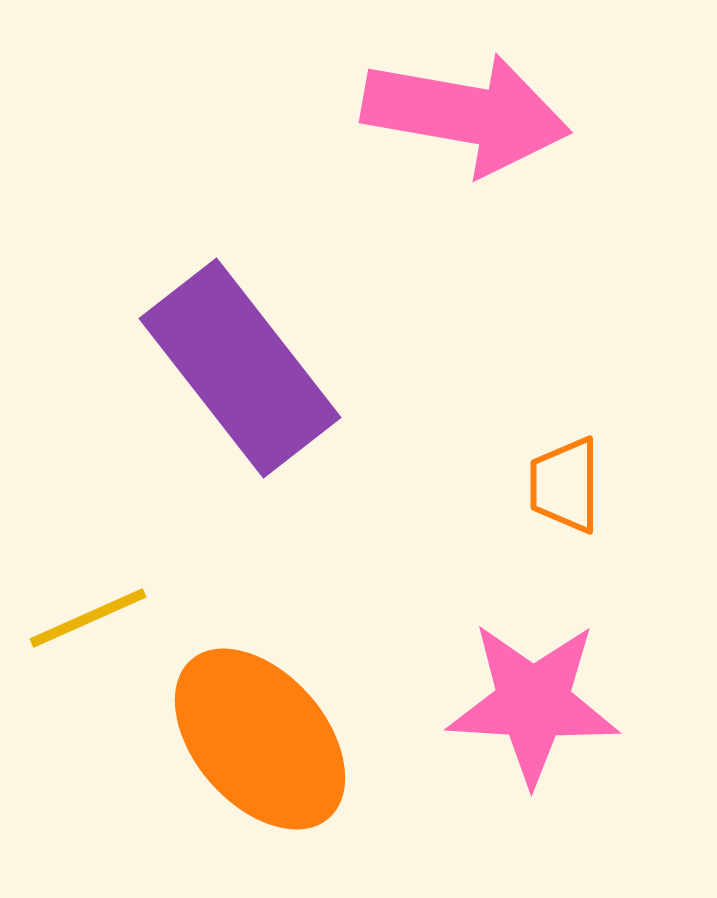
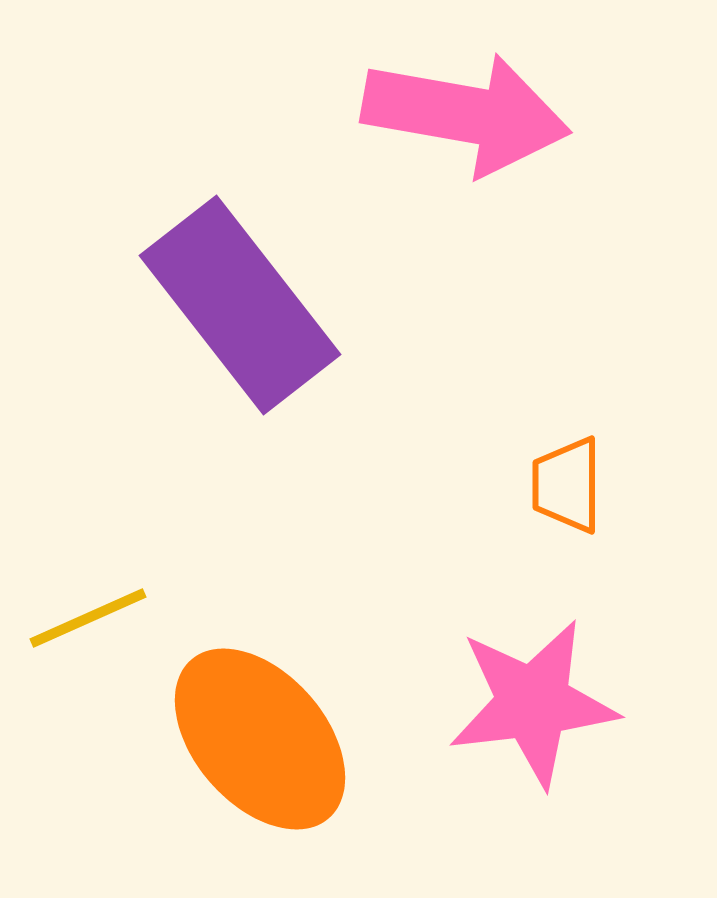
purple rectangle: moved 63 px up
orange trapezoid: moved 2 px right
pink star: rotated 10 degrees counterclockwise
